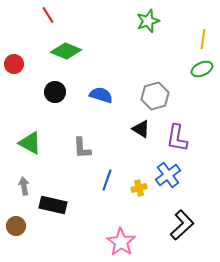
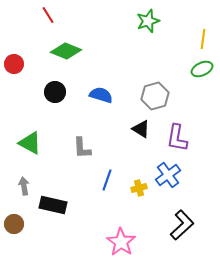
brown circle: moved 2 px left, 2 px up
